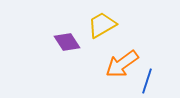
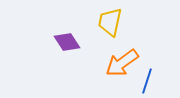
yellow trapezoid: moved 8 px right, 3 px up; rotated 48 degrees counterclockwise
orange arrow: moved 1 px up
